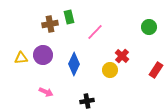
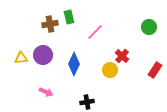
red rectangle: moved 1 px left
black cross: moved 1 px down
